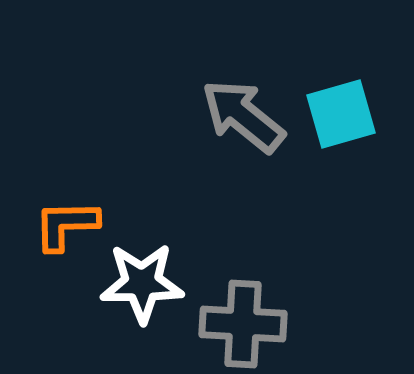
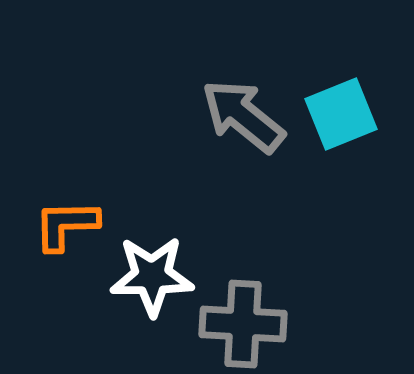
cyan square: rotated 6 degrees counterclockwise
white star: moved 10 px right, 7 px up
